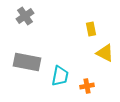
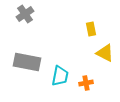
gray cross: moved 2 px up
orange cross: moved 1 px left, 3 px up
